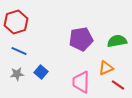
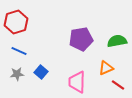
pink trapezoid: moved 4 px left
